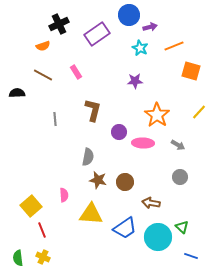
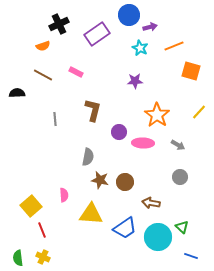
pink rectangle: rotated 32 degrees counterclockwise
brown star: moved 2 px right
